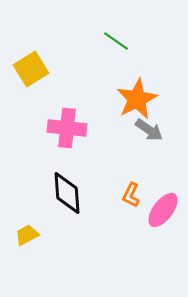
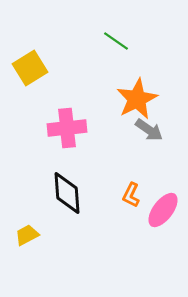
yellow square: moved 1 px left, 1 px up
pink cross: rotated 12 degrees counterclockwise
